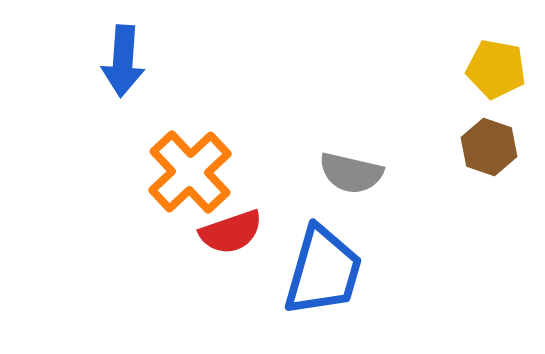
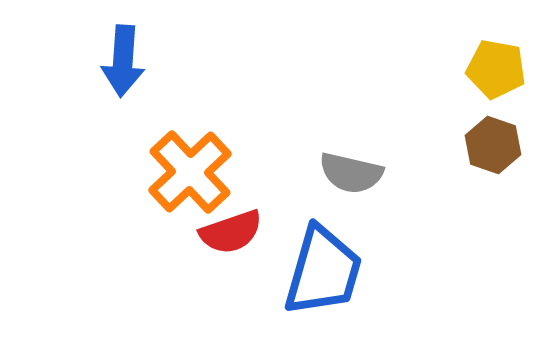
brown hexagon: moved 4 px right, 2 px up
